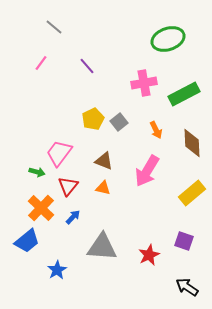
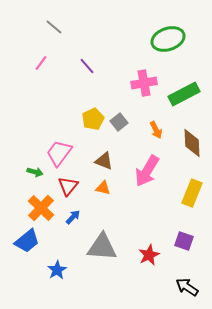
green arrow: moved 2 px left
yellow rectangle: rotated 28 degrees counterclockwise
